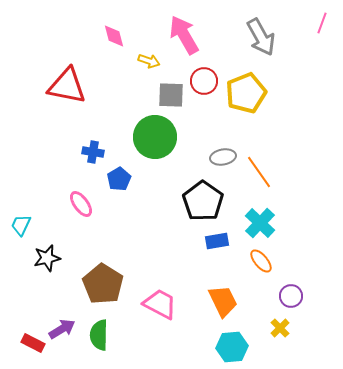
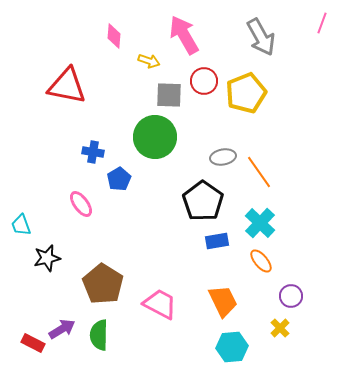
pink diamond: rotated 20 degrees clockwise
gray square: moved 2 px left
cyan trapezoid: rotated 45 degrees counterclockwise
